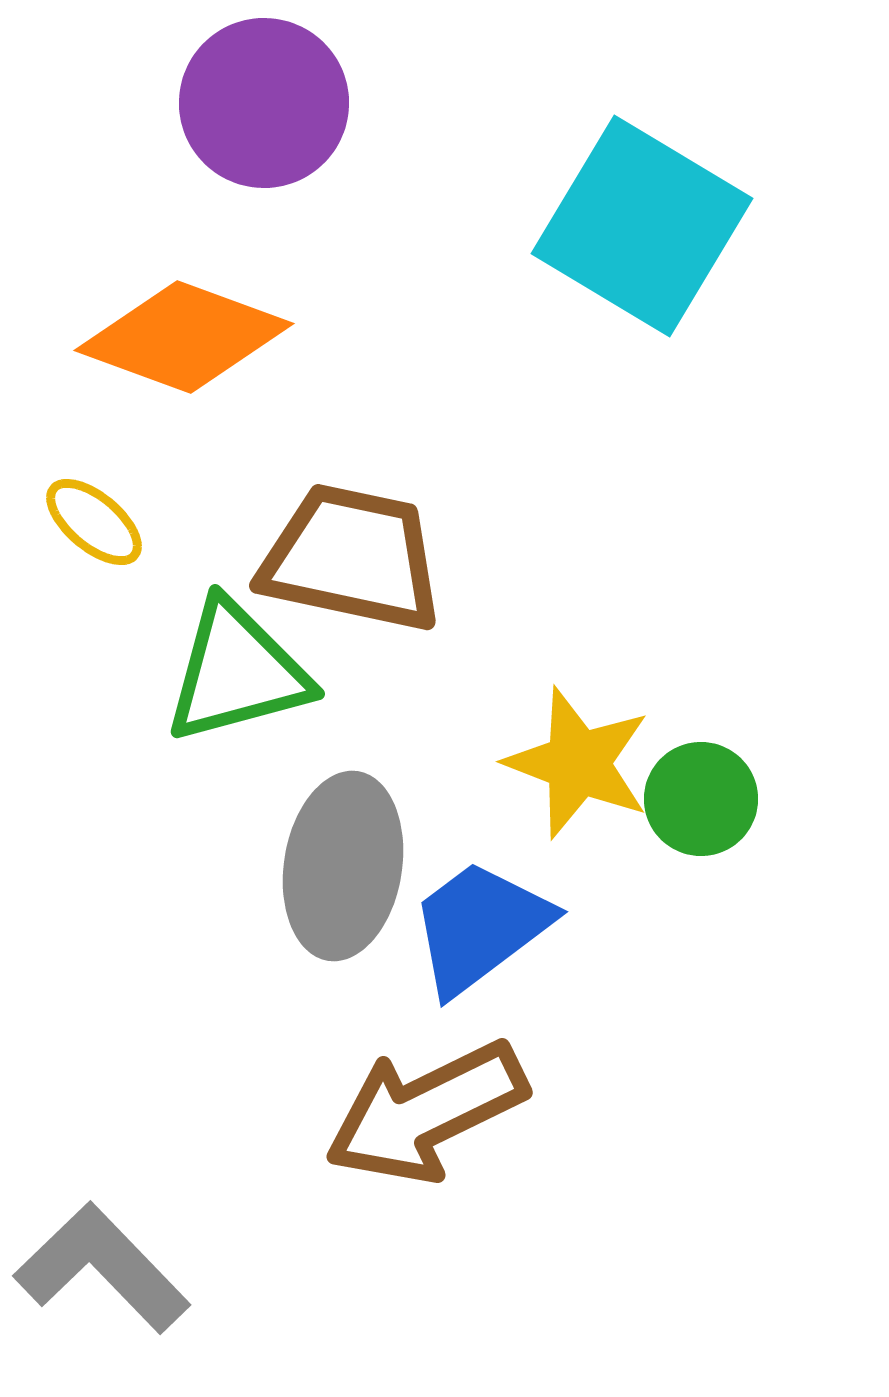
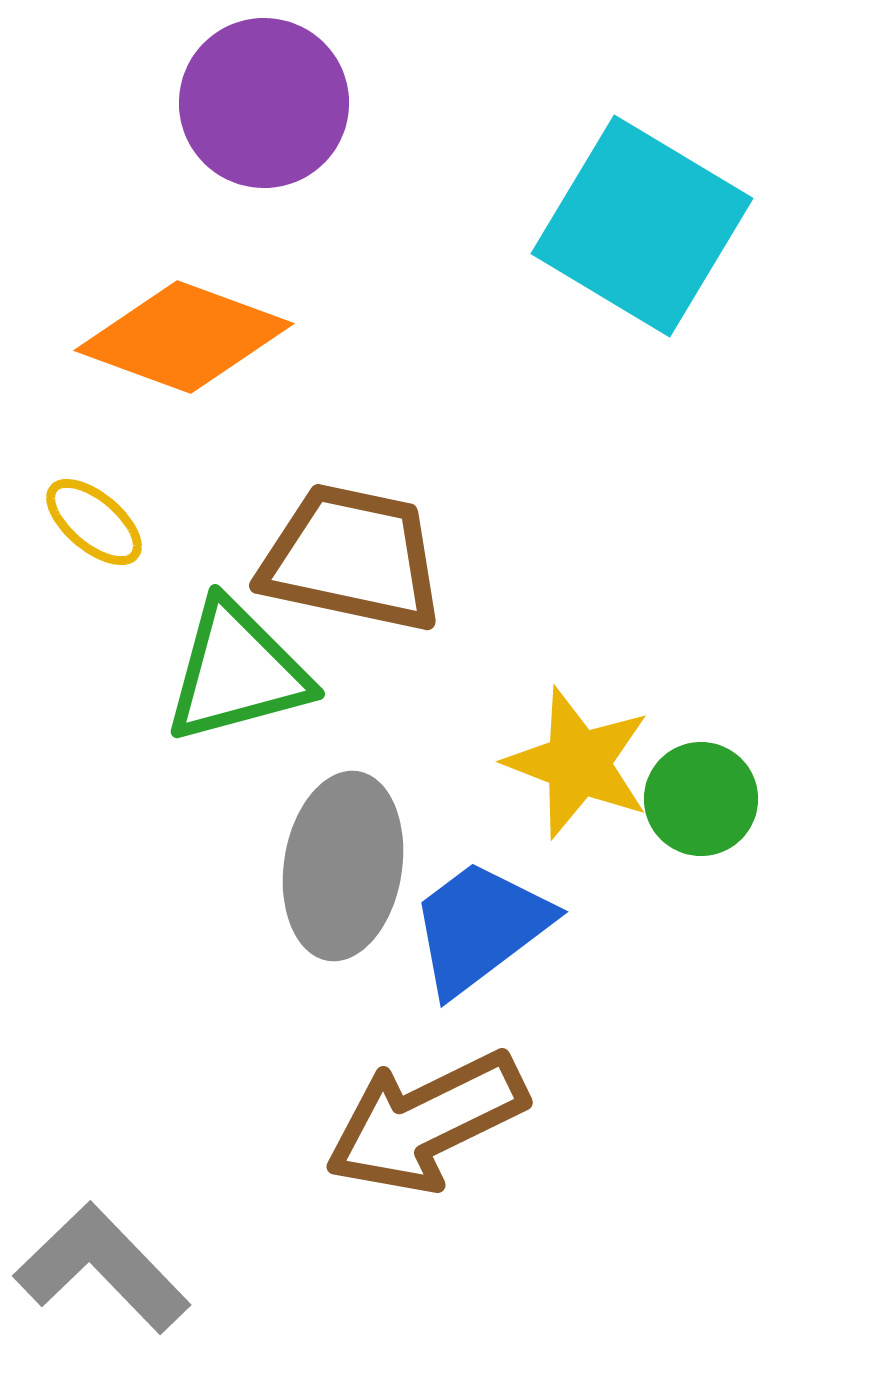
brown arrow: moved 10 px down
